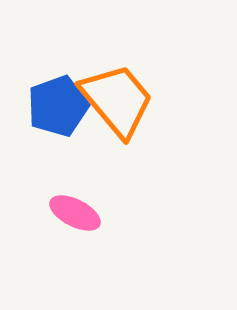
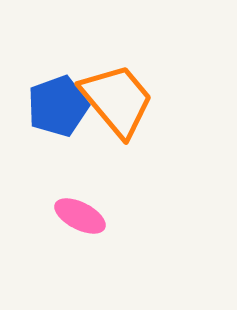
pink ellipse: moved 5 px right, 3 px down
